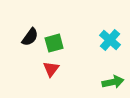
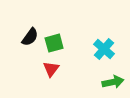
cyan cross: moved 6 px left, 9 px down
